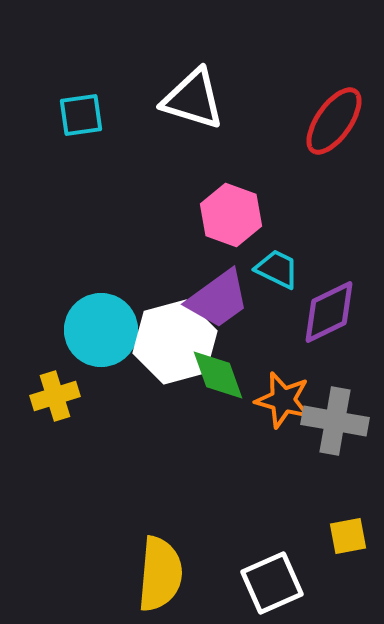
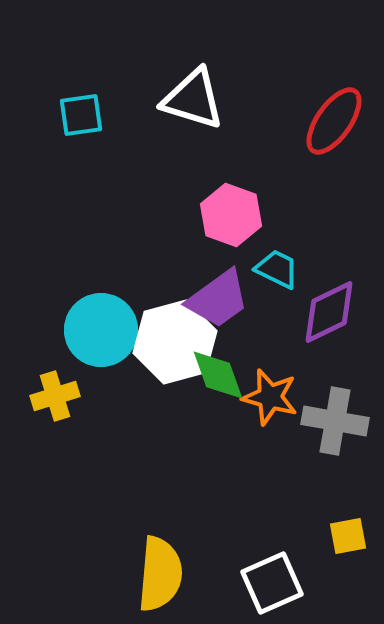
orange star: moved 13 px left, 3 px up
